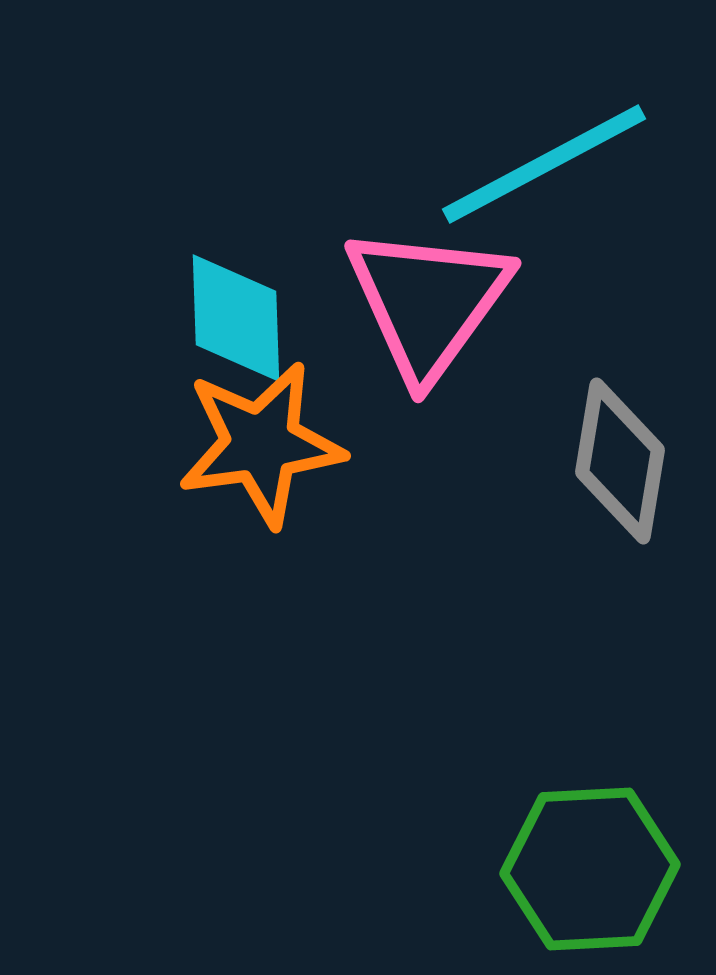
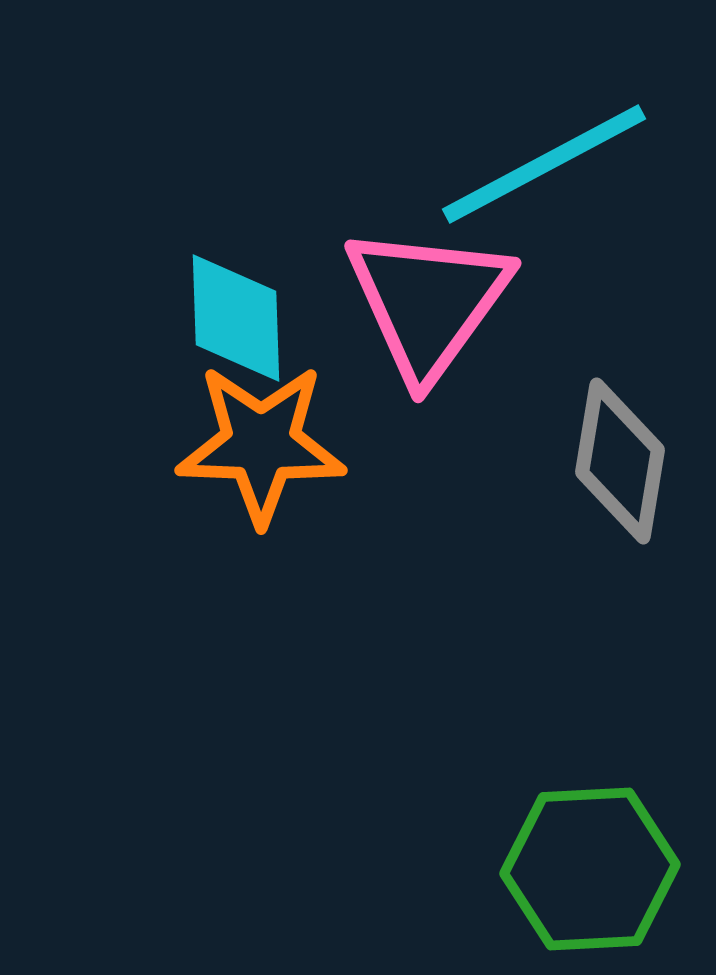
orange star: rotated 10 degrees clockwise
